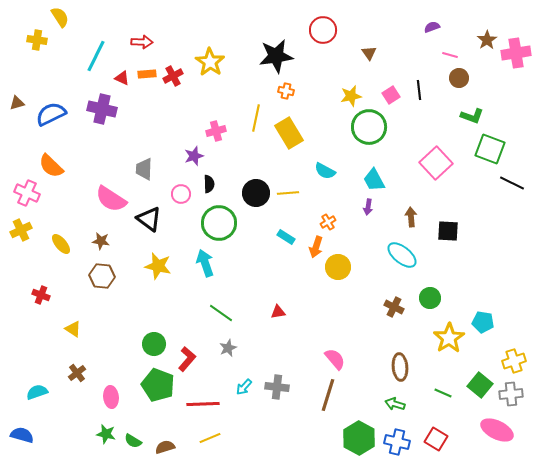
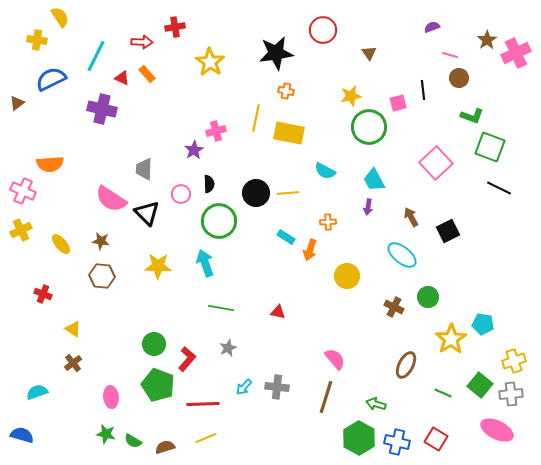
pink cross at (516, 53): rotated 16 degrees counterclockwise
black star at (276, 56): moved 3 px up
orange rectangle at (147, 74): rotated 54 degrees clockwise
red cross at (173, 76): moved 2 px right, 49 px up; rotated 18 degrees clockwise
black line at (419, 90): moved 4 px right
pink square at (391, 95): moved 7 px right, 8 px down; rotated 18 degrees clockwise
brown triangle at (17, 103): rotated 21 degrees counterclockwise
blue semicircle at (51, 114): moved 35 px up
yellow rectangle at (289, 133): rotated 48 degrees counterclockwise
green square at (490, 149): moved 2 px up
purple star at (194, 156): moved 6 px up; rotated 12 degrees counterclockwise
orange semicircle at (51, 166): moved 1 px left, 2 px up; rotated 48 degrees counterclockwise
black line at (512, 183): moved 13 px left, 5 px down
pink cross at (27, 193): moved 4 px left, 2 px up
brown arrow at (411, 217): rotated 24 degrees counterclockwise
black triangle at (149, 219): moved 2 px left, 6 px up; rotated 8 degrees clockwise
orange cross at (328, 222): rotated 28 degrees clockwise
green circle at (219, 223): moved 2 px up
black square at (448, 231): rotated 30 degrees counterclockwise
orange arrow at (316, 247): moved 6 px left, 3 px down
yellow star at (158, 266): rotated 12 degrees counterclockwise
yellow circle at (338, 267): moved 9 px right, 9 px down
red cross at (41, 295): moved 2 px right, 1 px up
green circle at (430, 298): moved 2 px left, 1 px up
red triangle at (278, 312): rotated 21 degrees clockwise
green line at (221, 313): moved 5 px up; rotated 25 degrees counterclockwise
cyan pentagon at (483, 322): moved 2 px down
yellow star at (449, 338): moved 2 px right, 1 px down
brown ellipse at (400, 367): moved 6 px right, 2 px up; rotated 32 degrees clockwise
brown cross at (77, 373): moved 4 px left, 10 px up
brown line at (328, 395): moved 2 px left, 2 px down
green arrow at (395, 404): moved 19 px left
yellow line at (210, 438): moved 4 px left
